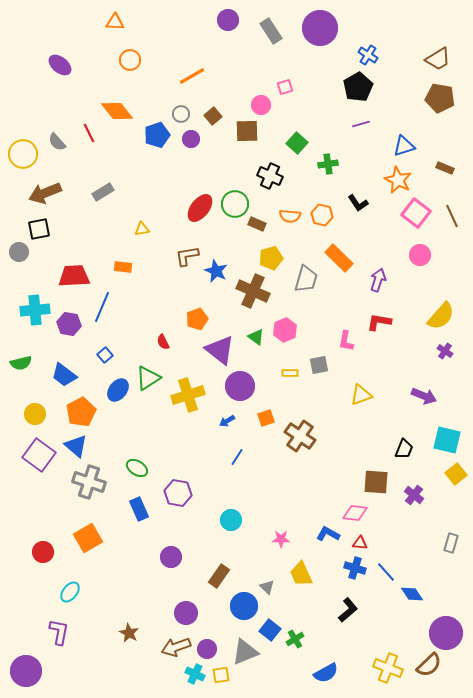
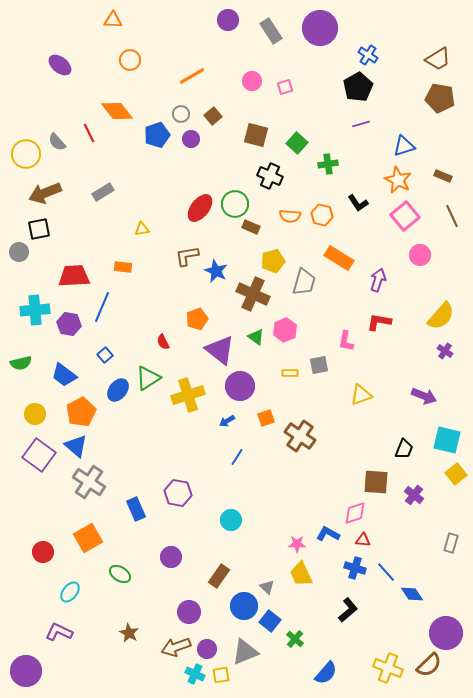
orange triangle at (115, 22): moved 2 px left, 2 px up
pink circle at (261, 105): moved 9 px left, 24 px up
brown square at (247, 131): moved 9 px right, 4 px down; rotated 15 degrees clockwise
yellow circle at (23, 154): moved 3 px right
brown rectangle at (445, 168): moved 2 px left, 8 px down
pink square at (416, 213): moved 11 px left, 3 px down; rotated 12 degrees clockwise
brown rectangle at (257, 224): moved 6 px left, 3 px down
yellow pentagon at (271, 258): moved 2 px right, 3 px down
orange rectangle at (339, 258): rotated 12 degrees counterclockwise
gray trapezoid at (306, 279): moved 2 px left, 3 px down
brown cross at (253, 291): moved 3 px down
green ellipse at (137, 468): moved 17 px left, 106 px down
gray cross at (89, 482): rotated 16 degrees clockwise
blue rectangle at (139, 509): moved 3 px left
pink diamond at (355, 513): rotated 25 degrees counterclockwise
pink star at (281, 539): moved 16 px right, 5 px down
red triangle at (360, 543): moved 3 px right, 3 px up
purple circle at (186, 613): moved 3 px right, 1 px up
blue square at (270, 630): moved 9 px up
purple L-shape at (59, 632): rotated 76 degrees counterclockwise
green cross at (295, 639): rotated 18 degrees counterclockwise
blue semicircle at (326, 673): rotated 20 degrees counterclockwise
